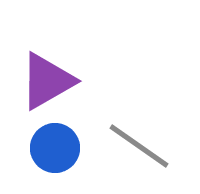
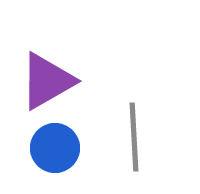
gray line: moved 5 px left, 9 px up; rotated 52 degrees clockwise
